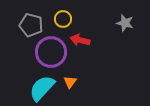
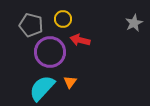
gray star: moved 9 px right; rotated 30 degrees clockwise
purple circle: moved 1 px left
